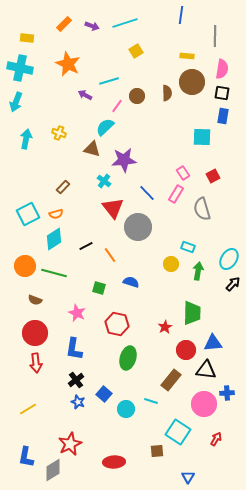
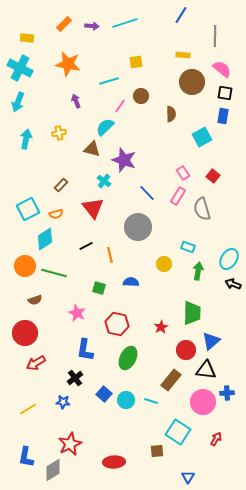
blue line at (181, 15): rotated 24 degrees clockwise
purple arrow at (92, 26): rotated 16 degrees counterclockwise
yellow square at (136, 51): moved 11 px down; rotated 24 degrees clockwise
yellow rectangle at (187, 56): moved 4 px left, 1 px up
orange star at (68, 64): rotated 15 degrees counterclockwise
cyan cross at (20, 68): rotated 15 degrees clockwise
pink semicircle at (222, 69): rotated 60 degrees counterclockwise
brown semicircle at (167, 93): moved 4 px right, 21 px down
black square at (222, 93): moved 3 px right
purple arrow at (85, 95): moved 9 px left, 6 px down; rotated 40 degrees clockwise
brown circle at (137, 96): moved 4 px right
cyan arrow at (16, 102): moved 2 px right
pink line at (117, 106): moved 3 px right
yellow cross at (59, 133): rotated 32 degrees counterclockwise
cyan square at (202, 137): rotated 30 degrees counterclockwise
purple star at (124, 160): rotated 25 degrees clockwise
red square at (213, 176): rotated 24 degrees counterclockwise
brown rectangle at (63, 187): moved 2 px left, 2 px up
pink rectangle at (176, 194): moved 2 px right, 2 px down
red triangle at (113, 208): moved 20 px left
cyan square at (28, 214): moved 5 px up
cyan diamond at (54, 239): moved 9 px left
orange line at (110, 255): rotated 21 degrees clockwise
yellow circle at (171, 264): moved 7 px left
blue semicircle at (131, 282): rotated 14 degrees counterclockwise
black arrow at (233, 284): rotated 112 degrees counterclockwise
brown semicircle at (35, 300): rotated 40 degrees counterclockwise
red star at (165, 327): moved 4 px left
red circle at (35, 333): moved 10 px left
blue triangle at (213, 343): moved 2 px left, 2 px up; rotated 36 degrees counterclockwise
blue L-shape at (74, 349): moved 11 px right, 1 px down
green ellipse at (128, 358): rotated 10 degrees clockwise
red arrow at (36, 363): rotated 66 degrees clockwise
black cross at (76, 380): moved 1 px left, 2 px up
blue star at (78, 402): moved 15 px left; rotated 16 degrees counterclockwise
pink circle at (204, 404): moved 1 px left, 2 px up
cyan circle at (126, 409): moved 9 px up
